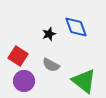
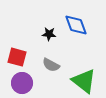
blue diamond: moved 2 px up
black star: rotated 24 degrees clockwise
red square: moved 1 px left, 1 px down; rotated 18 degrees counterclockwise
purple circle: moved 2 px left, 2 px down
